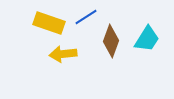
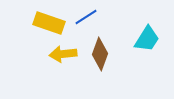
brown diamond: moved 11 px left, 13 px down
